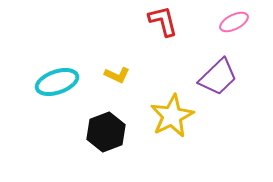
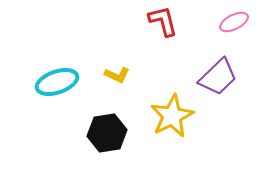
black hexagon: moved 1 px right, 1 px down; rotated 12 degrees clockwise
